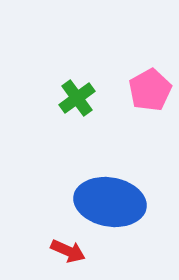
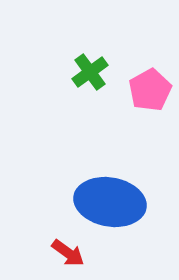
green cross: moved 13 px right, 26 px up
red arrow: moved 2 px down; rotated 12 degrees clockwise
